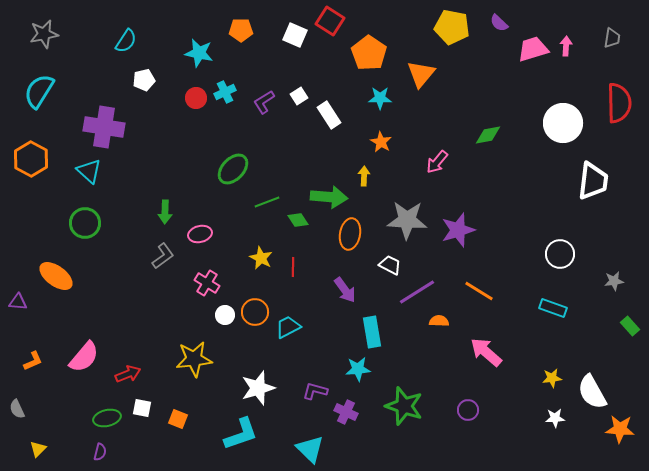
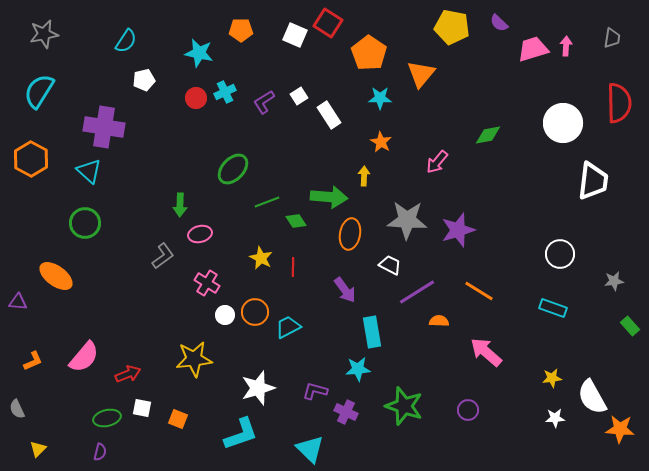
red square at (330, 21): moved 2 px left, 2 px down
green arrow at (165, 212): moved 15 px right, 7 px up
green diamond at (298, 220): moved 2 px left, 1 px down
white semicircle at (592, 392): moved 5 px down
